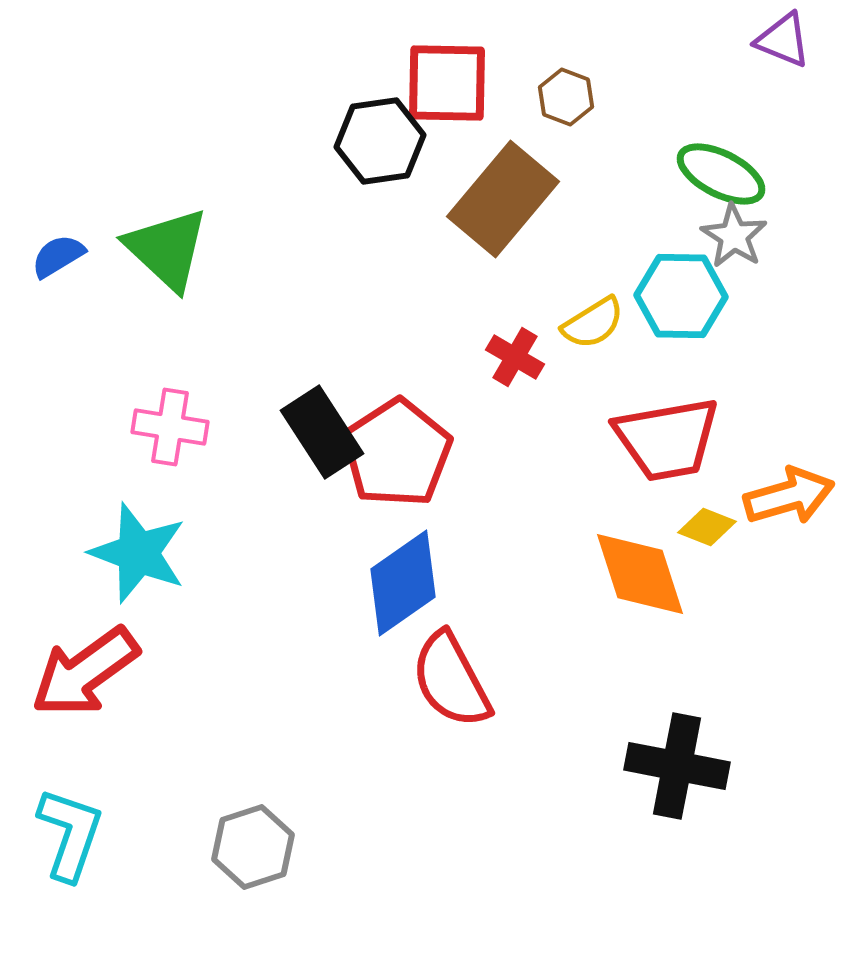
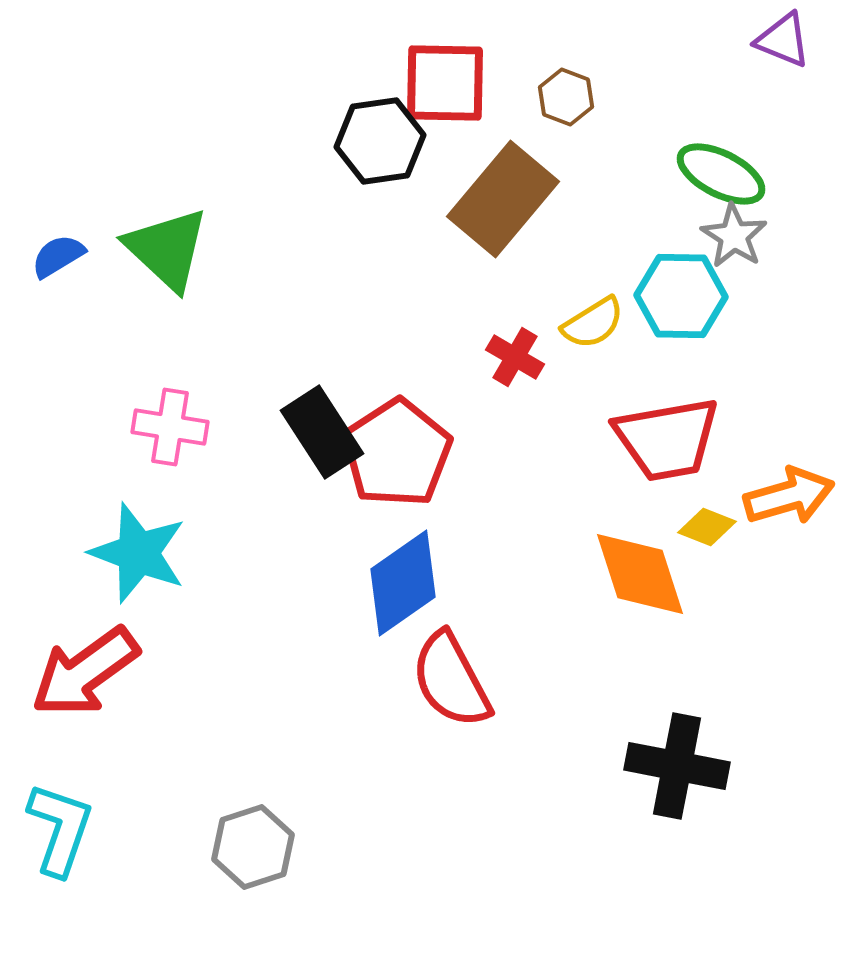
red square: moved 2 px left
cyan L-shape: moved 10 px left, 5 px up
